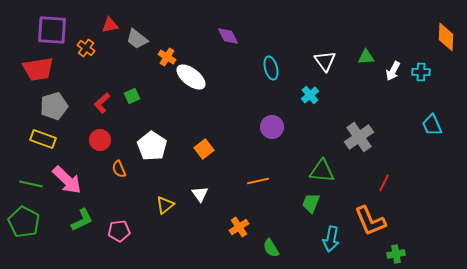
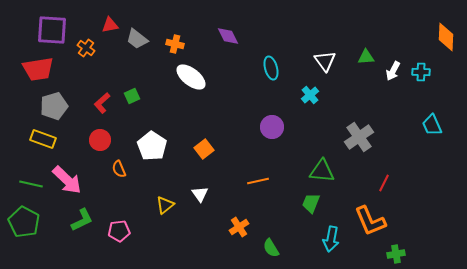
orange cross at (167, 57): moved 8 px right, 13 px up; rotated 18 degrees counterclockwise
